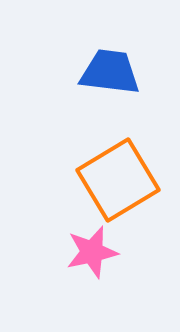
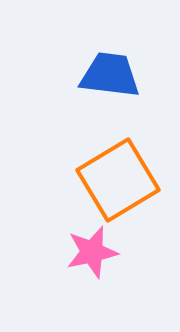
blue trapezoid: moved 3 px down
